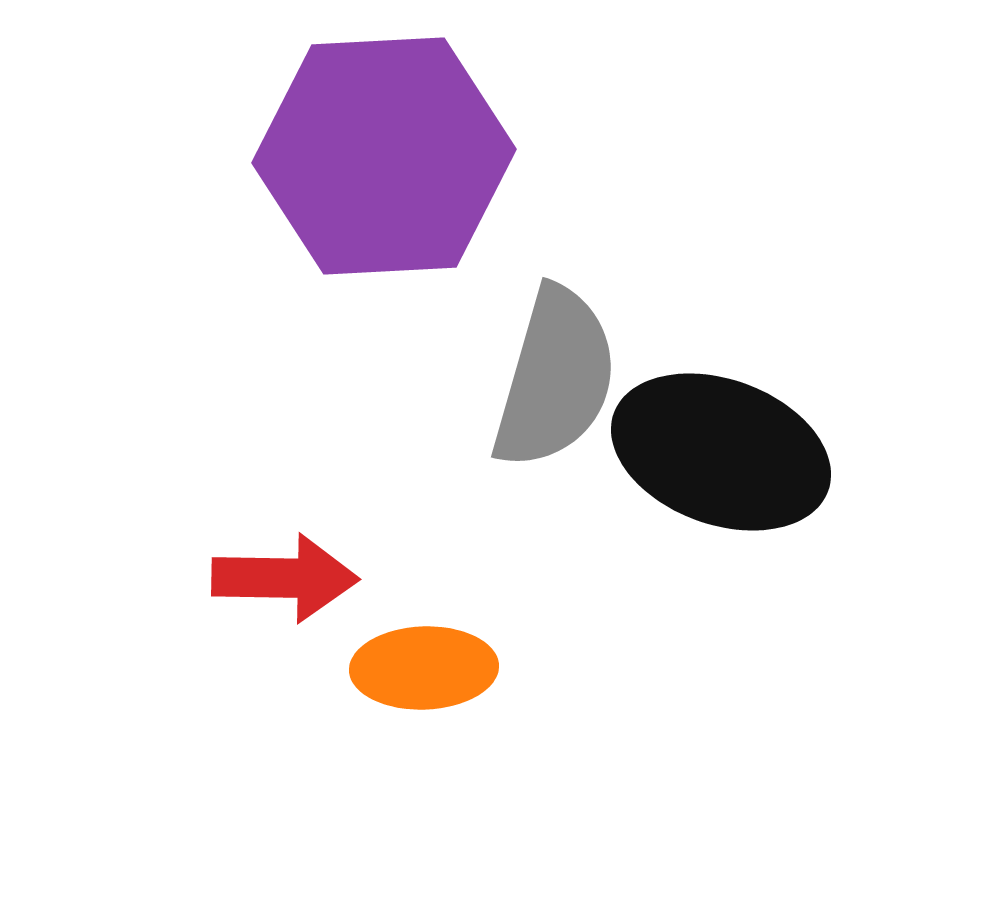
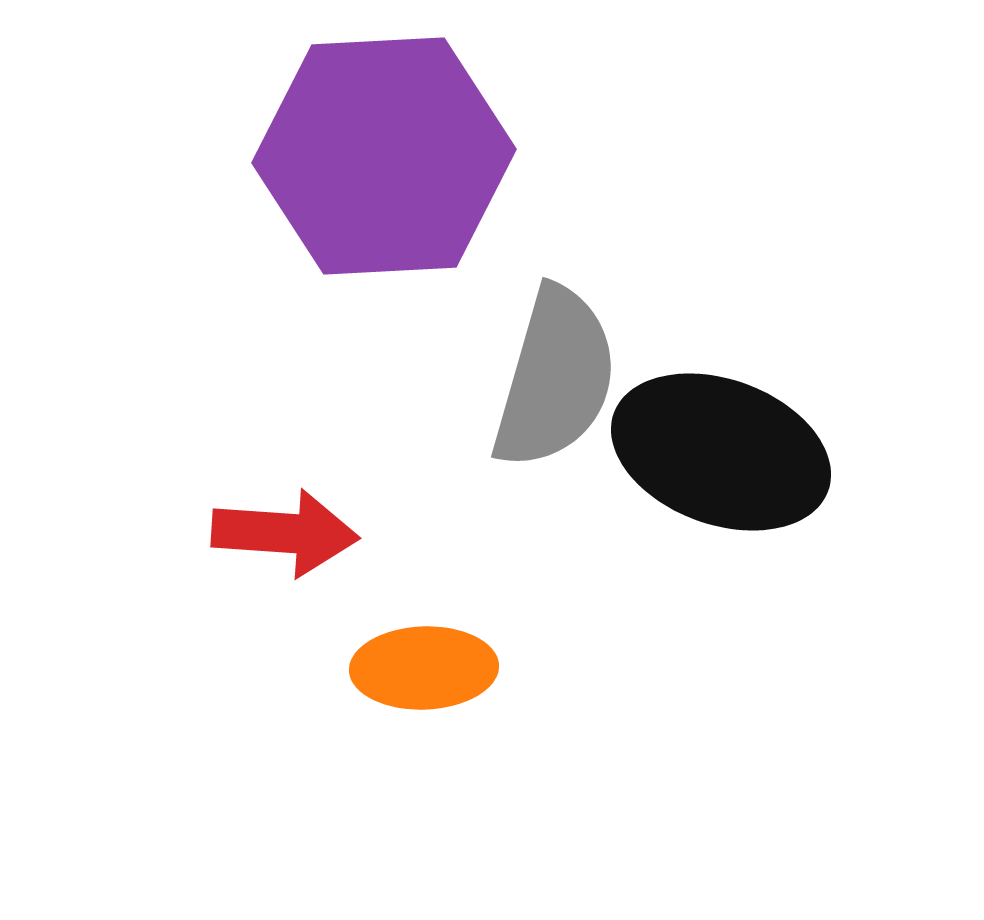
red arrow: moved 45 px up; rotated 3 degrees clockwise
